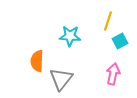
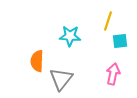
cyan square: rotated 21 degrees clockwise
